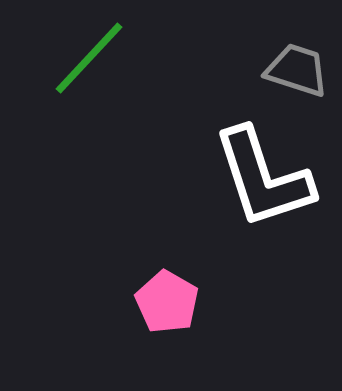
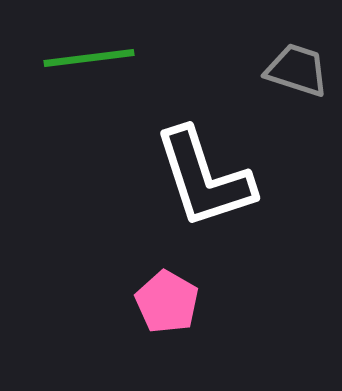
green line: rotated 40 degrees clockwise
white L-shape: moved 59 px left
